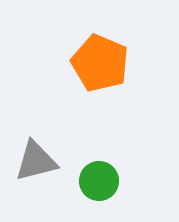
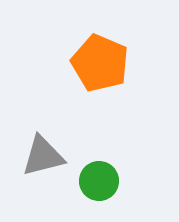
gray triangle: moved 7 px right, 5 px up
